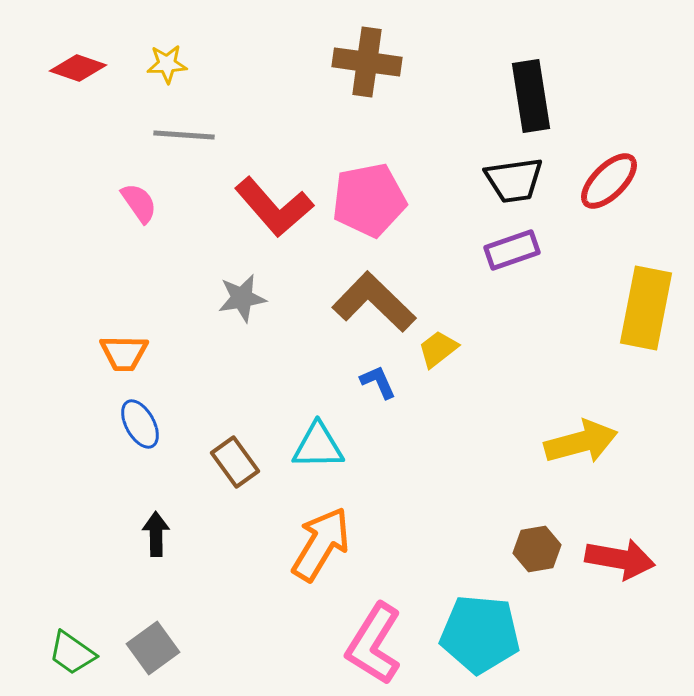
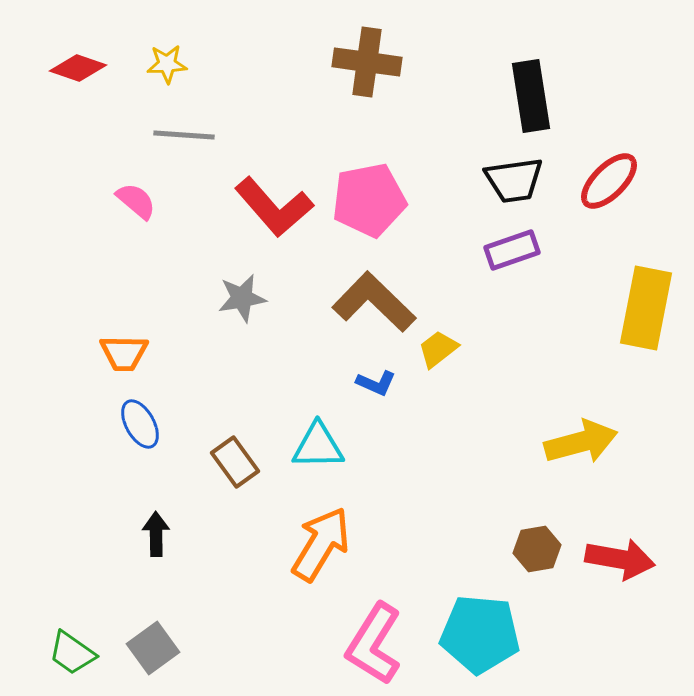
pink semicircle: moved 3 px left, 2 px up; rotated 15 degrees counterclockwise
blue L-shape: moved 2 px left, 1 px down; rotated 138 degrees clockwise
